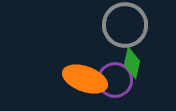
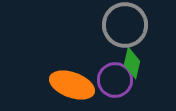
orange ellipse: moved 13 px left, 6 px down
